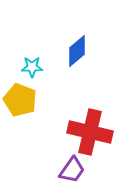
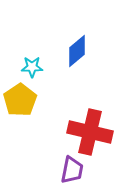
yellow pentagon: rotated 16 degrees clockwise
purple trapezoid: rotated 24 degrees counterclockwise
